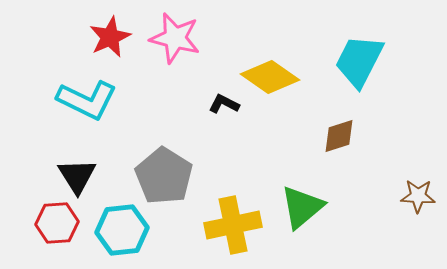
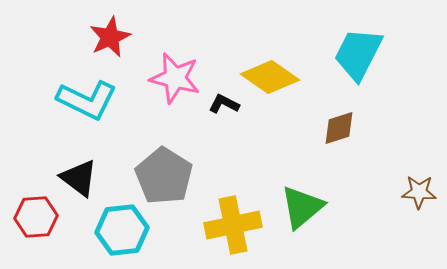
pink star: moved 40 px down
cyan trapezoid: moved 1 px left, 7 px up
brown diamond: moved 8 px up
black triangle: moved 2 px right, 2 px down; rotated 21 degrees counterclockwise
brown star: moved 1 px right, 4 px up
red hexagon: moved 21 px left, 6 px up
